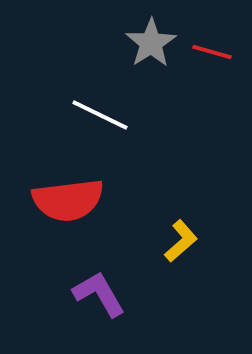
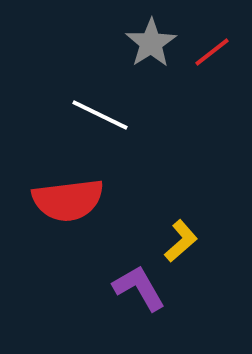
red line: rotated 54 degrees counterclockwise
purple L-shape: moved 40 px right, 6 px up
